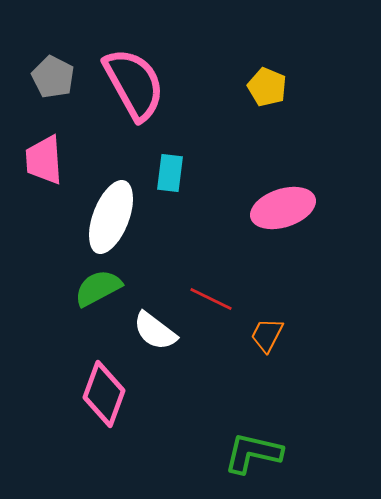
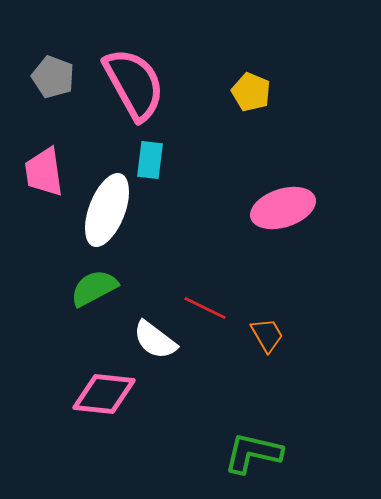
gray pentagon: rotated 6 degrees counterclockwise
yellow pentagon: moved 16 px left, 5 px down
pink trapezoid: moved 12 px down; rotated 4 degrees counterclockwise
cyan rectangle: moved 20 px left, 13 px up
white ellipse: moved 4 px left, 7 px up
green semicircle: moved 4 px left
red line: moved 6 px left, 9 px down
white semicircle: moved 9 px down
orange trapezoid: rotated 123 degrees clockwise
pink diamond: rotated 76 degrees clockwise
